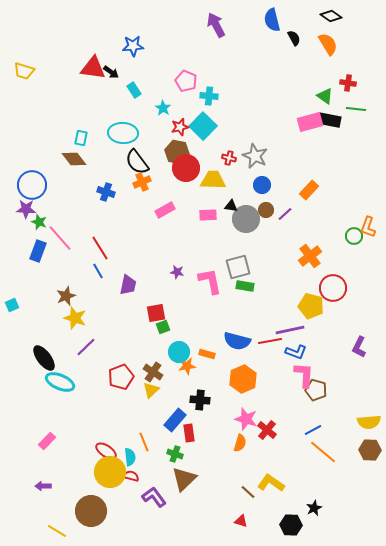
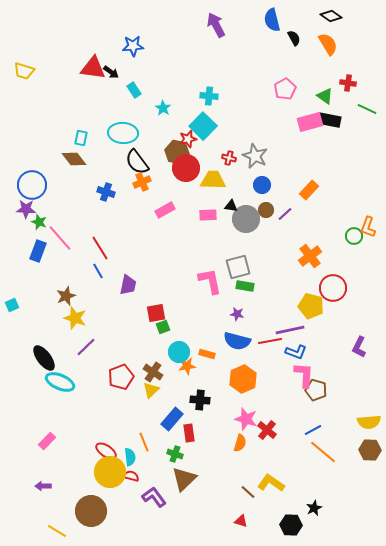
pink pentagon at (186, 81): moved 99 px right, 8 px down; rotated 20 degrees clockwise
green line at (356, 109): moved 11 px right; rotated 18 degrees clockwise
red star at (180, 127): moved 8 px right, 12 px down
purple star at (177, 272): moved 60 px right, 42 px down
blue rectangle at (175, 420): moved 3 px left, 1 px up
